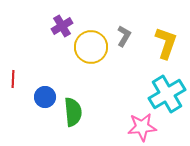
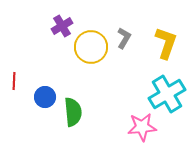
gray L-shape: moved 2 px down
red line: moved 1 px right, 2 px down
